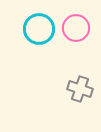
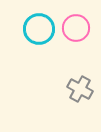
gray cross: rotated 10 degrees clockwise
